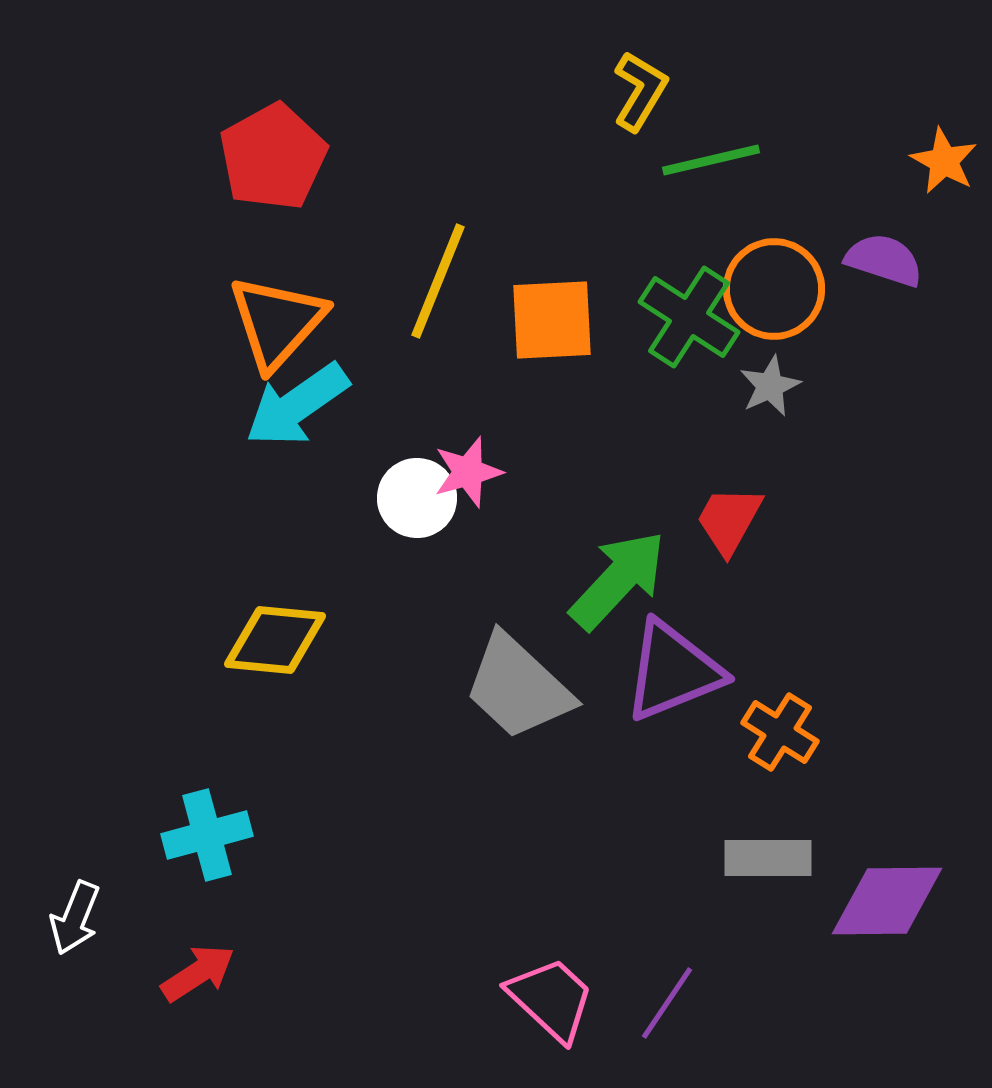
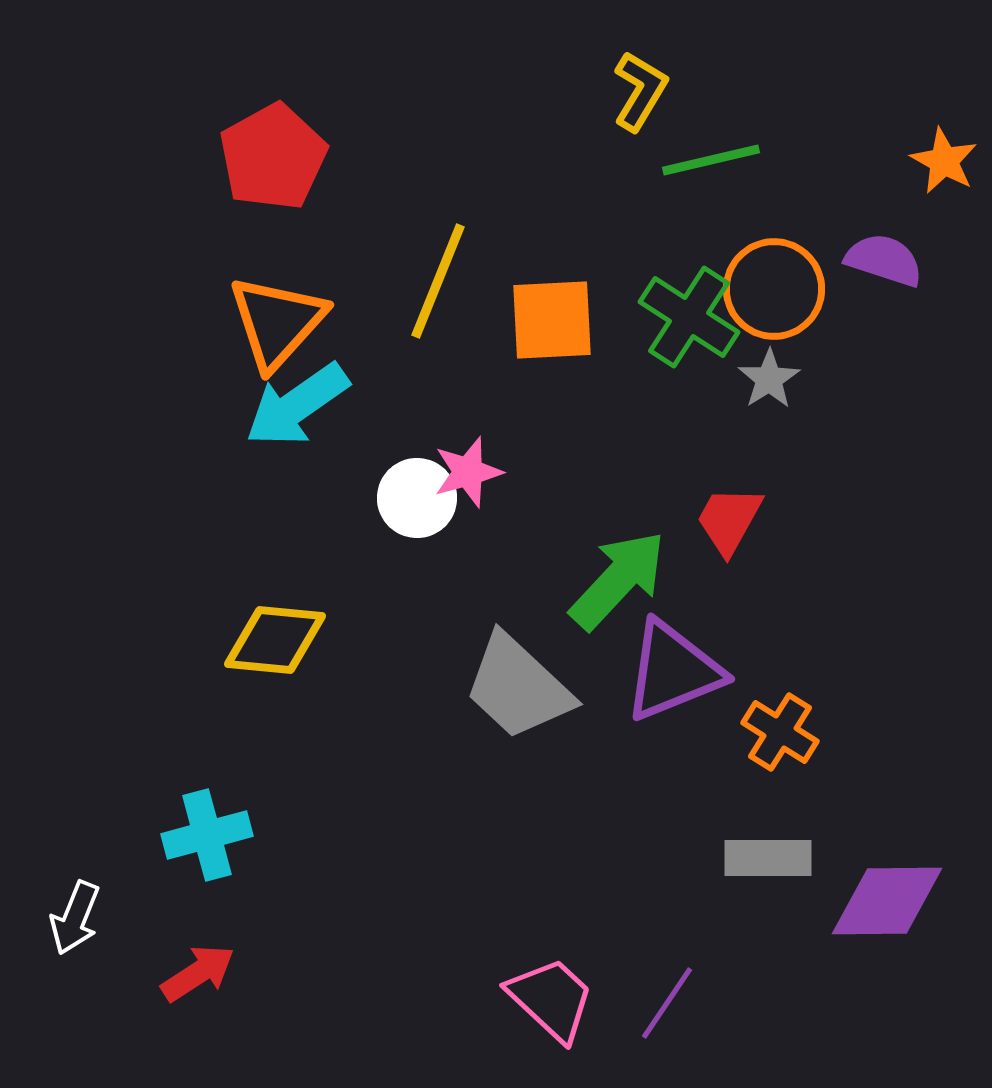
gray star: moved 1 px left, 7 px up; rotated 8 degrees counterclockwise
